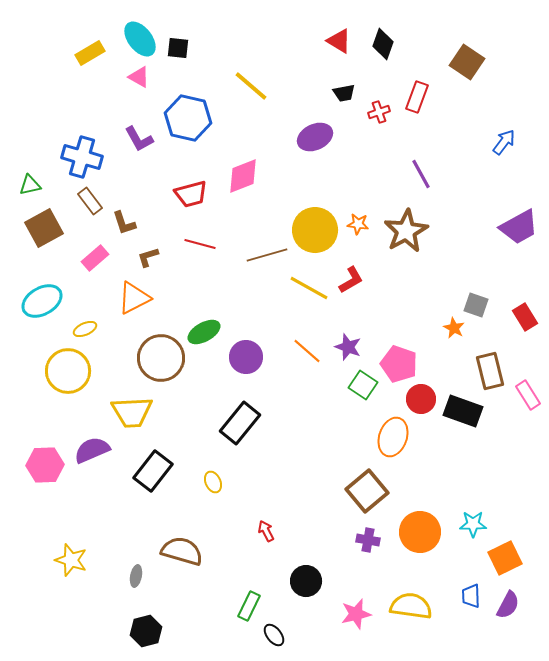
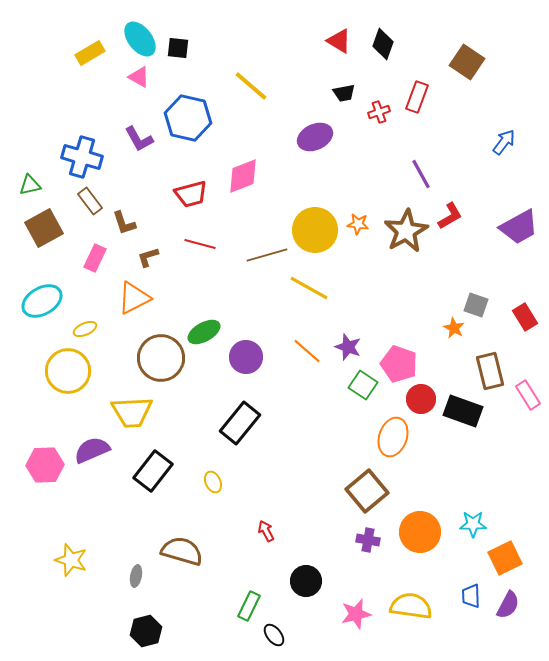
pink rectangle at (95, 258): rotated 24 degrees counterclockwise
red L-shape at (351, 280): moved 99 px right, 64 px up
